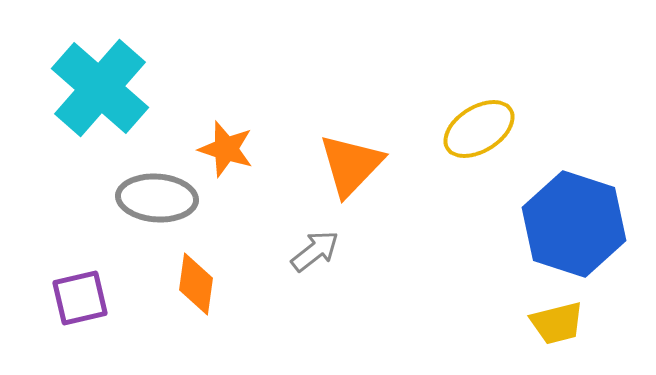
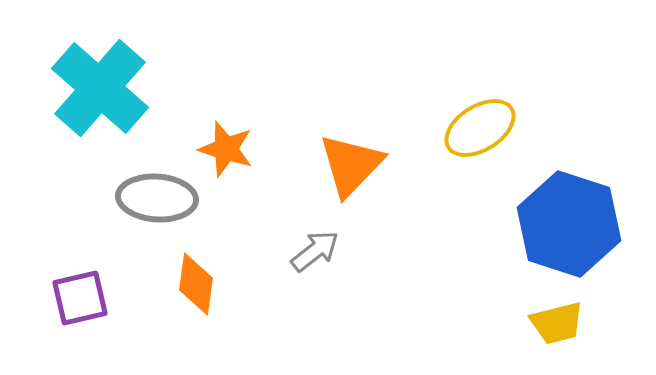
yellow ellipse: moved 1 px right, 1 px up
blue hexagon: moved 5 px left
